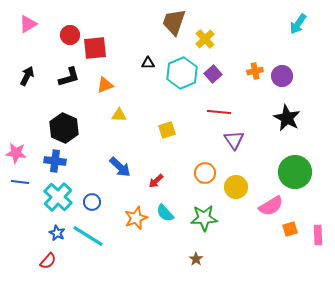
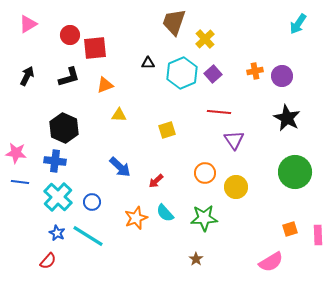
pink semicircle: moved 56 px down
